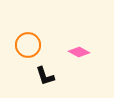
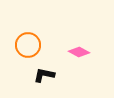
black L-shape: moved 1 px left, 1 px up; rotated 120 degrees clockwise
